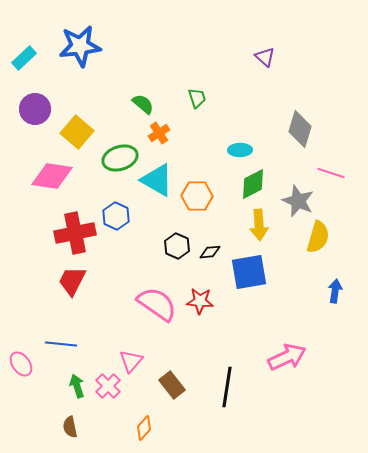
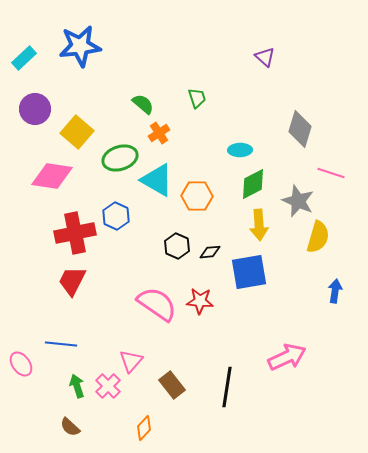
brown semicircle: rotated 35 degrees counterclockwise
